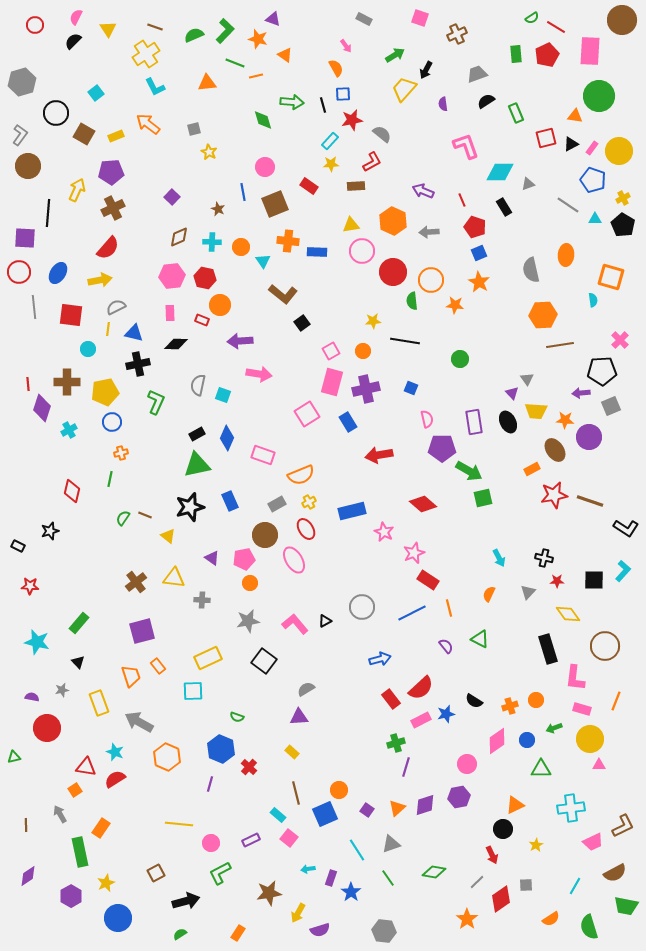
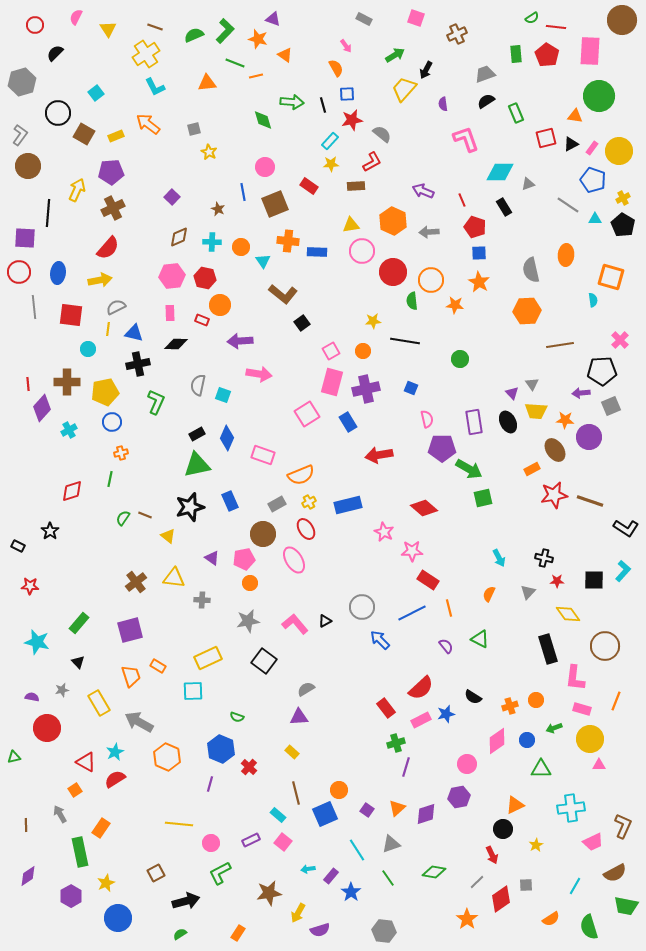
pink square at (420, 18): moved 4 px left
red line at (556, 27): rotated 24 degrees counterclockwise
black semicircle at (73, 41): moved 18 px left, 12 px down
red pentagon at (547, 55): rotated 15 degrees counterclockwise
gray trapezoid at (477, 74): moved 8 px right
blue square at (343, 94): moved 4 px right
black circle at (56, 113): moved 2 px right
pink L-shape at (466, 146): moved 7 px up
blue square at (479, 253): rotated 21 degrees clockwise
blue ellipse at (58, 273): rotated 25 degrees counterclockwise
orange hexagon at (543, 315): moved 16 px left, 4 px up
gray triangle at (527, 379): moved 5 px right, 5 px down
purple diamond at (42, 408): rotated 24 degrees clockwise
green arrow at (469, 471): moved 2 px up
red diamond at (72, 491): rotated 60 degrees clockwise
red diamond at (423, 504): moved 1 px right, 4 px down
blue rectangle at (352, 511): moved 4 px left, 6 px up
black star at (50, 531): rotated 18 degrees counterclockwise
brown circle at (265, 535): moved 2 px left, 1 px up
pink star at (414, 553): moved 2 px left, 2 px up; rotated 20 degrees clockwise
purple square at (142, 631): moved 12 px left, 1 px up
blue arrow at (380, 659): moved 19 px up; rotated 120 degrees counterclockwise
orange rectangle at (158, 666): rotated 21 degrees counterclockwise
red rectangle at (391, 699): moved 5 px left, 9 px down
black semicircle at (474, 701): moved 1 px left, 4 px up
yellow rectangle at (99, 703): rotated 10 degrees counterclockwise
cyan star at (115, 752): rotated 24 degrees clockwise
red triangle at (86, 767): moved 5 px up; rotated 20 degrees clockwise
purple diamond at (425, 805): moved 1 px right, 9 px down
brown L-shape at (623, 826): rotated 40 degrees counterclockwise
pink square at (289, 838): moved 6 px left, 4 px down
purple rectangle at (331, 878): moved 2 px up; rotated 21 degrees clockwise
